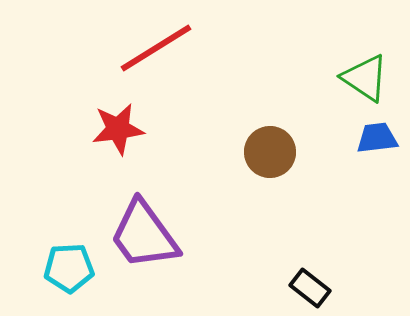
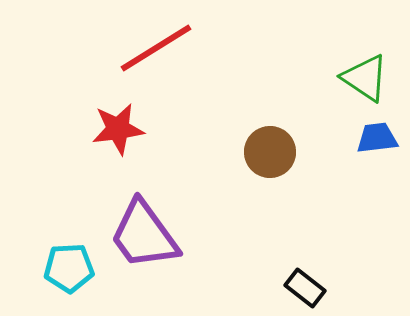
black rectangle: moved 5 px left
